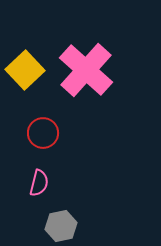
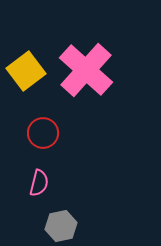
yellow square: moved 1 px right, 1 px down; rotated 6 degrees clockwise
